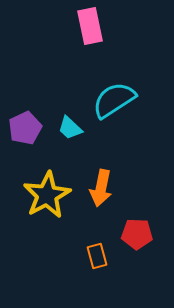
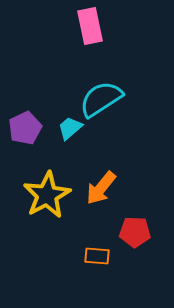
cyan semicircle: moved 13 px left, 1 px up
cyan trapezoid: rotated 96 degrees clockwise
orange arrow: rotated 27 degrees clockwise
red pentagon: moved 2 px left, 2 px up
orange rectangle: rotated 70 degrees counterclockwise
